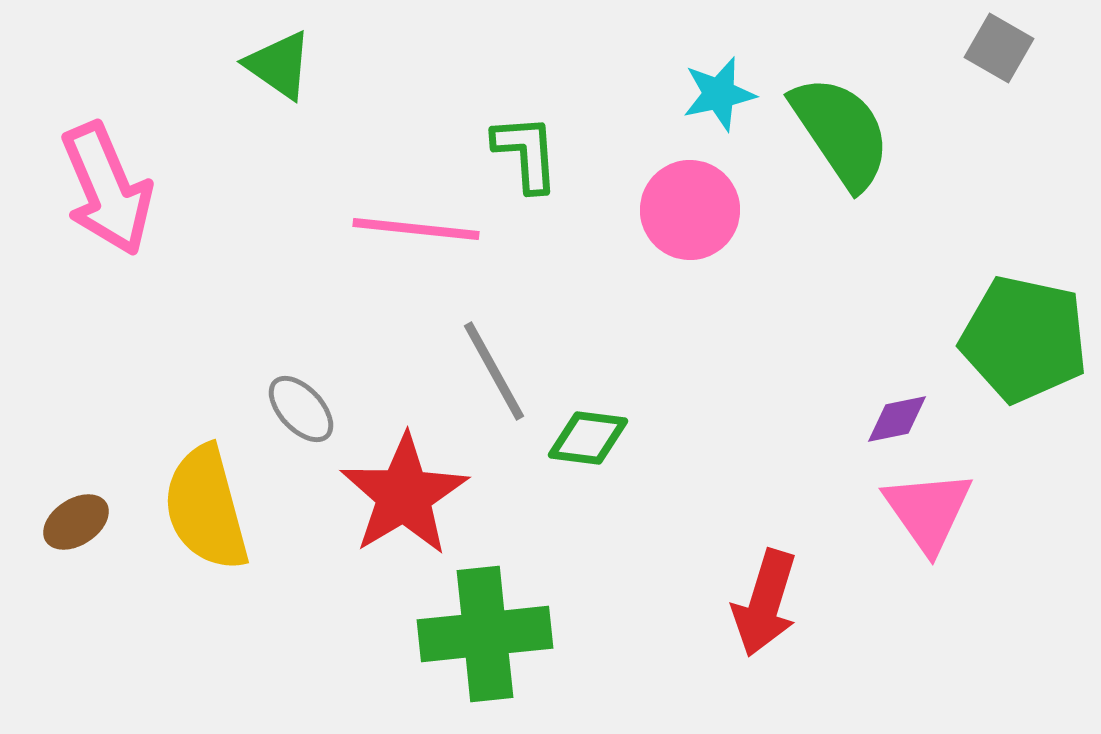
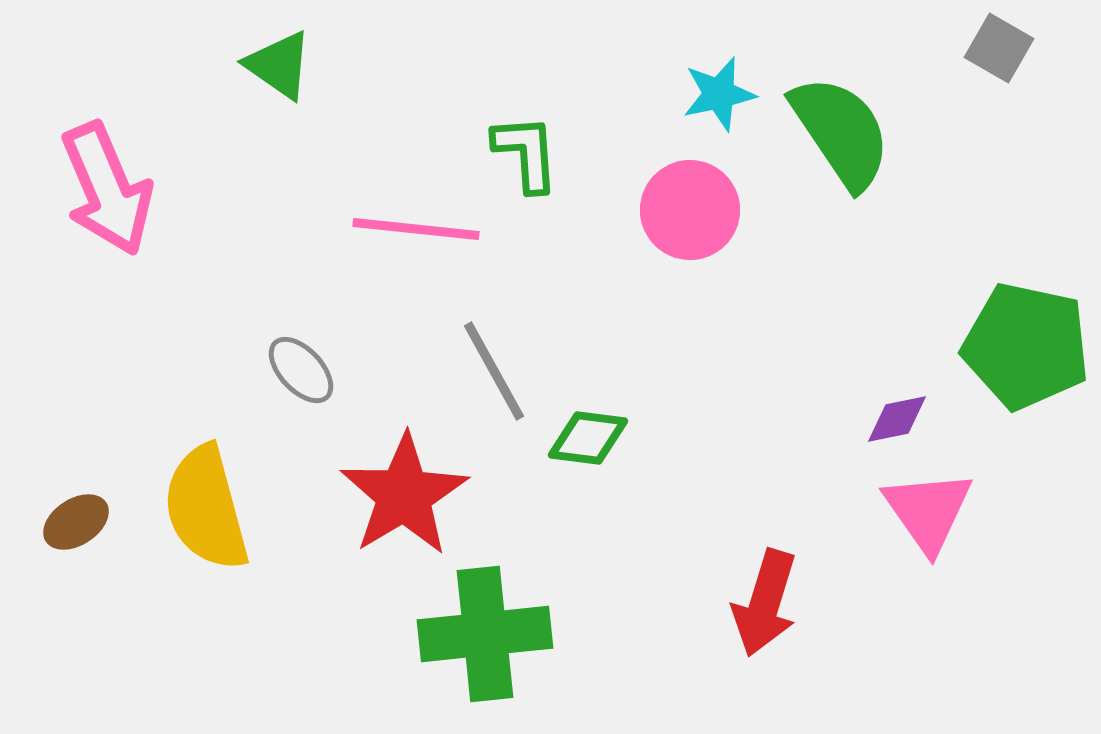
green pentagon: moved 2 px right, 7 px down
gray ellipse: moved 39 px up
